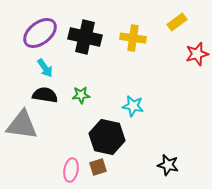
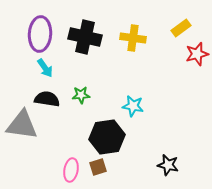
yellow rectangle: moved 4 px right, 6 px down
purple ellipse: moved 1 px down; rotated 48 degrees counterclockwise
black semicircle: moved 2 px right, 4 px down
black hexagon: rotated 20 degrees counterclockwise
